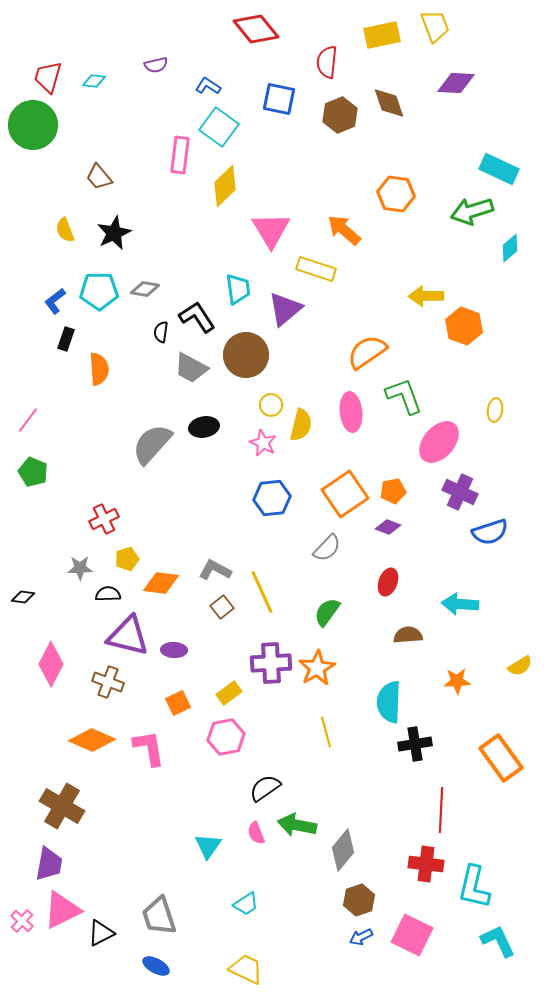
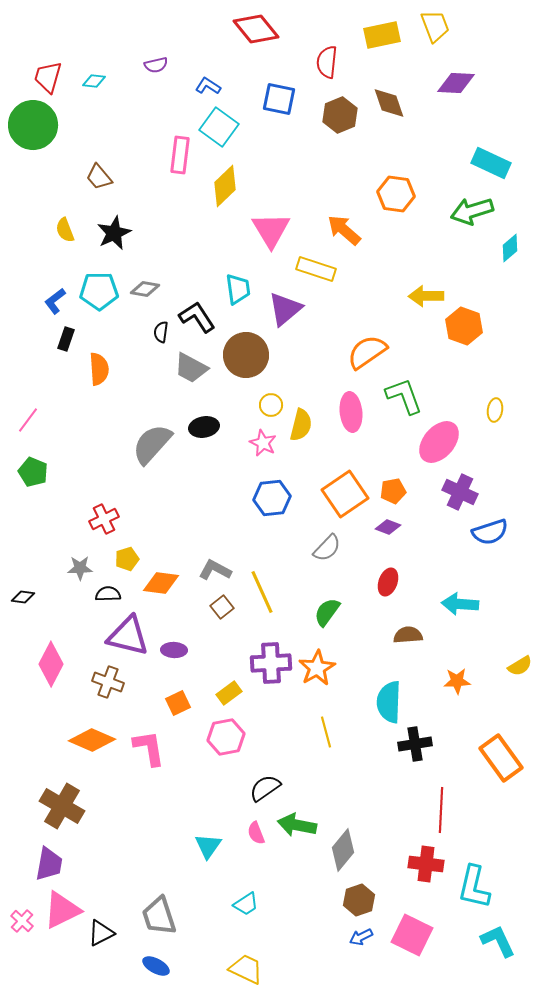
cyan rectangle at (499, 169): moved 8 px left, 6 px up
